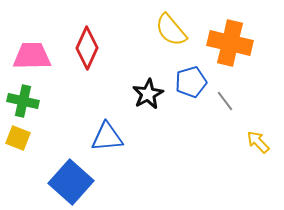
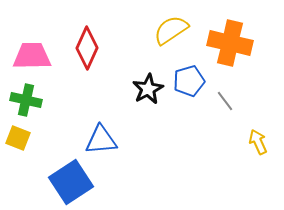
yellow semicircle: rotated 96 degrees clockwise
blue pentagon: moved 2 px left, 1 px up
black star: moved 5 px up
green cross: moved 3 px right, 1 px up
blue triangle: moved 6 px left, 3 px down
yellow arrow: rotated 20 degrees clockwise
blue square: rotated 15 degrees clockwise
